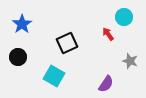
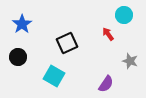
cyan circle: moved 2 px up
